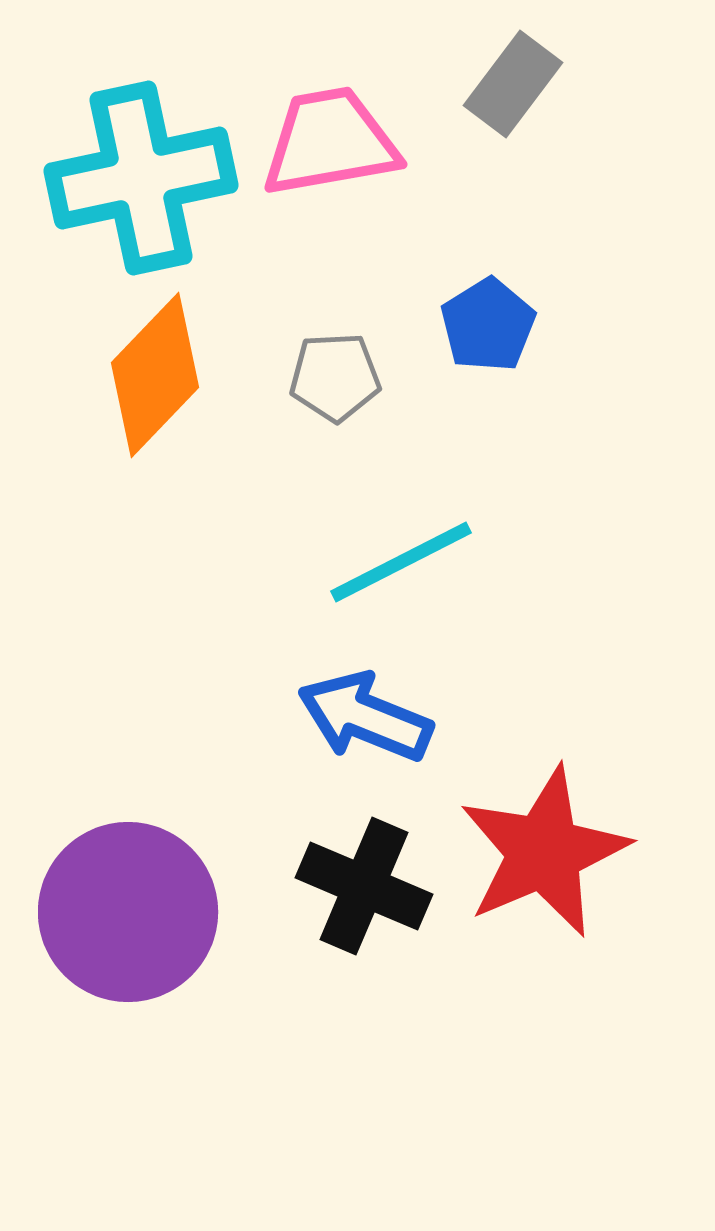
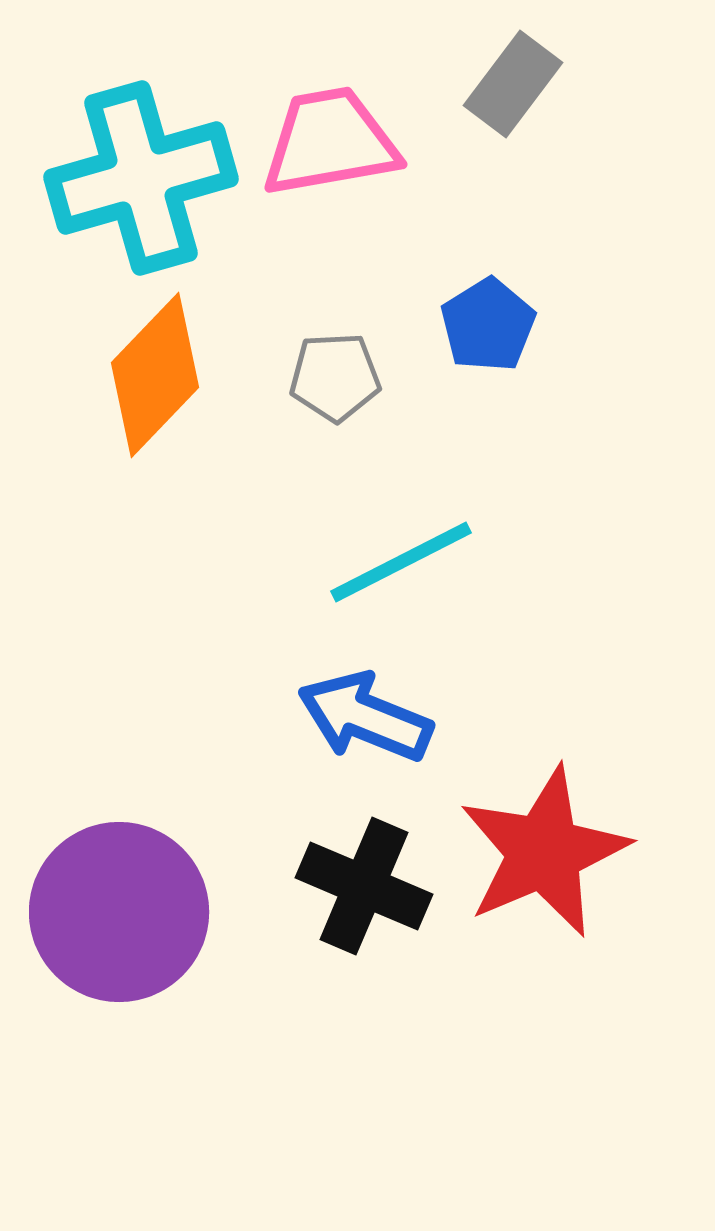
cyan cross: rotated 4 degrees counterclockwise
purple circle: moved 9 px left
